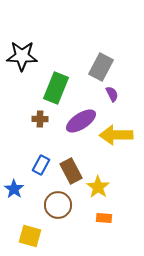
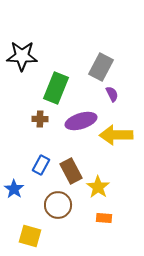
purple ellipse: rotated 16 degrees clockwise
